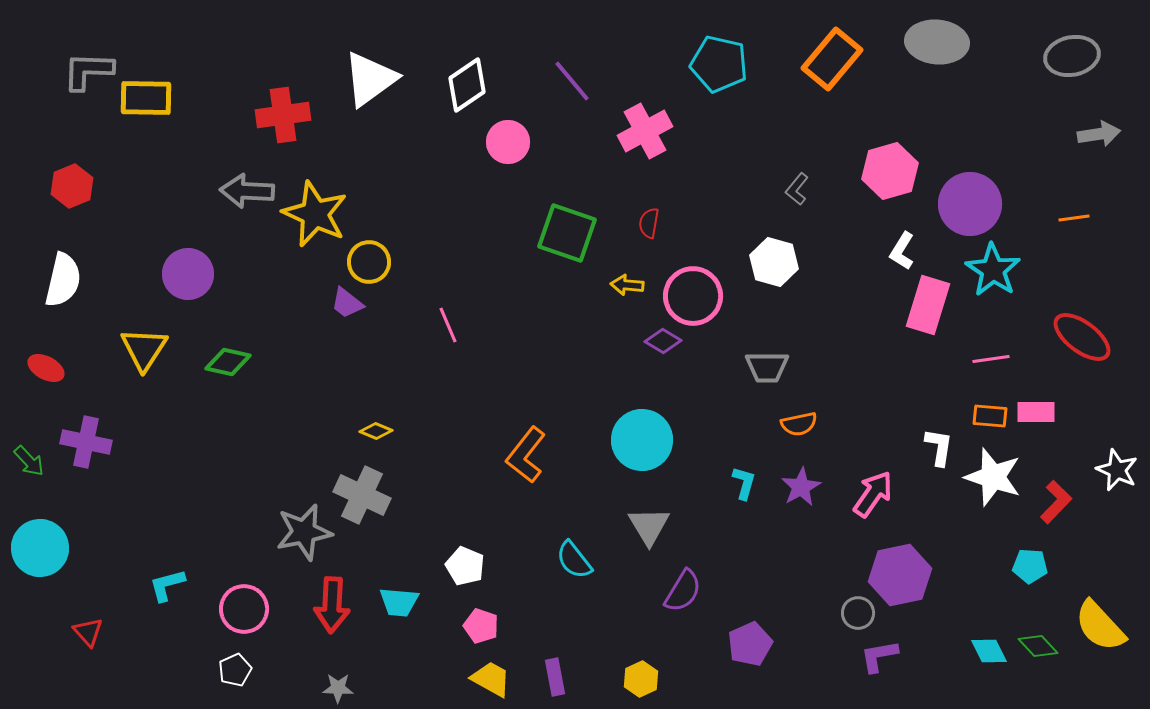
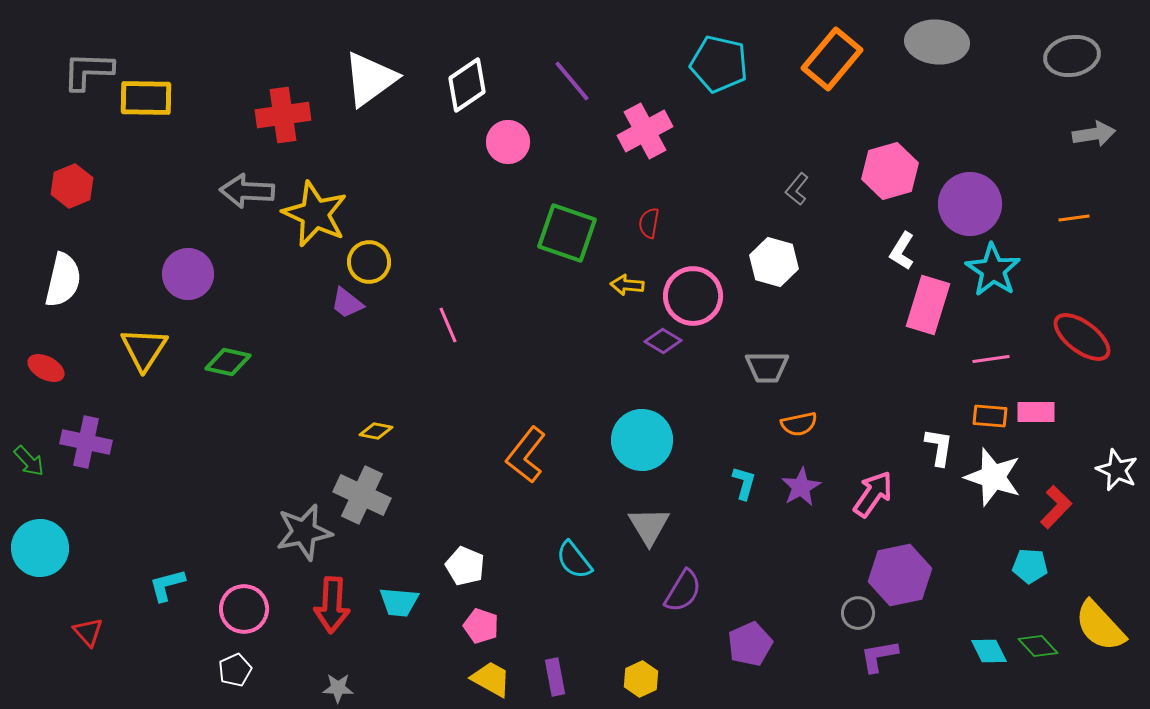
gray arrow at (1099, 134): moved 5 px left
yellow diamond at (376, 431): rotated 12 degrees counterclockwise
red L-shape at (1056, 502): moved 5 px down
